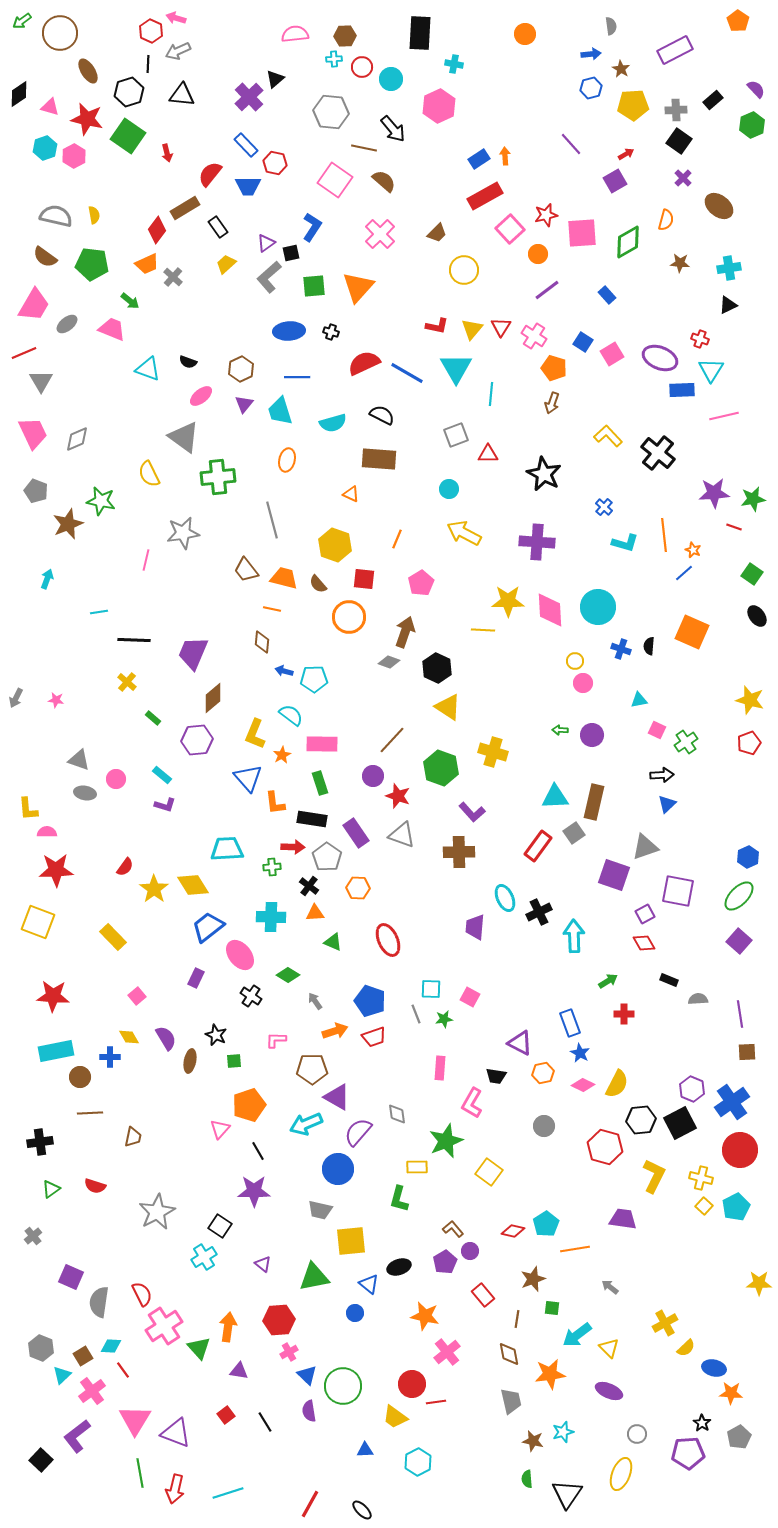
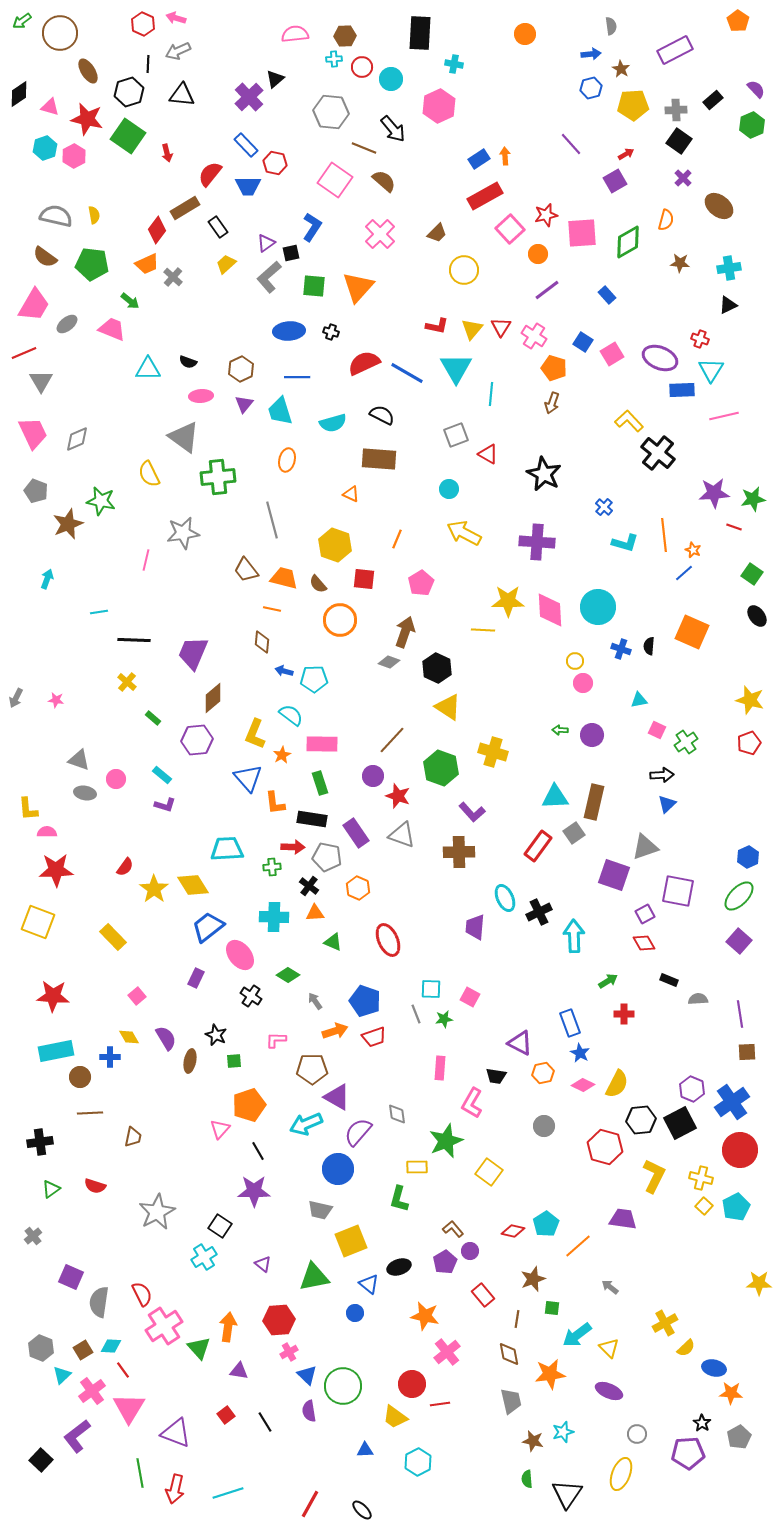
red hexagon at (151, 31): moved 8 px left, 7 px up
brown line at (364, 148): rotated 10 degrees clockwise
green square at (314, 286): rotated 10 degrees clockwise
cyan triangle at (148, 369): rotated 20 degrees counterclockwise
pink ellipse at (201, 396): rotated 35 degrees clockwise
yellow L-shape at (608, 436): moved 21 px right, 15 px up
red triangle at (488, 454): rotated 30 degrees clockwise
orange circle at (349, 617): moved 9 px left, 3 px down
gray pentagon at (327, 857): rotated 24 degrees counterclockwise
orange hexagon at (358, 888): rotated 20 degrees clockwise
cyan cross at (271, 917): moved 3 px right
blue pentagon at (370, 1001): moved 5 px left
yellow square at (351, 1241): rotated 16 degrees counterclockwise
orange line at (575, 1249): moved 3 px right, 3 px up; rotated 32 degrees counterclockwise
brown square at (83, 1356): moved 6 px up
red line at (436, 1402): moved 4 px right, 2 px down
pink triangle at (135, 1420): moved 6 px left, 12 px up
